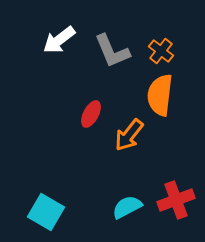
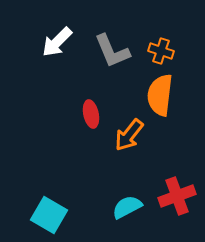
white arrow: moved 2 px left, 2 px down; rotated 8 degrees counterclockwise
orange cross: rotated 20 degrees counterclockwise
red ellipse: rotated 40 degrees counterclockwise
red cross: moved 1 px right, 4 px up
cyan square: moved 3 px right, 3 px down
